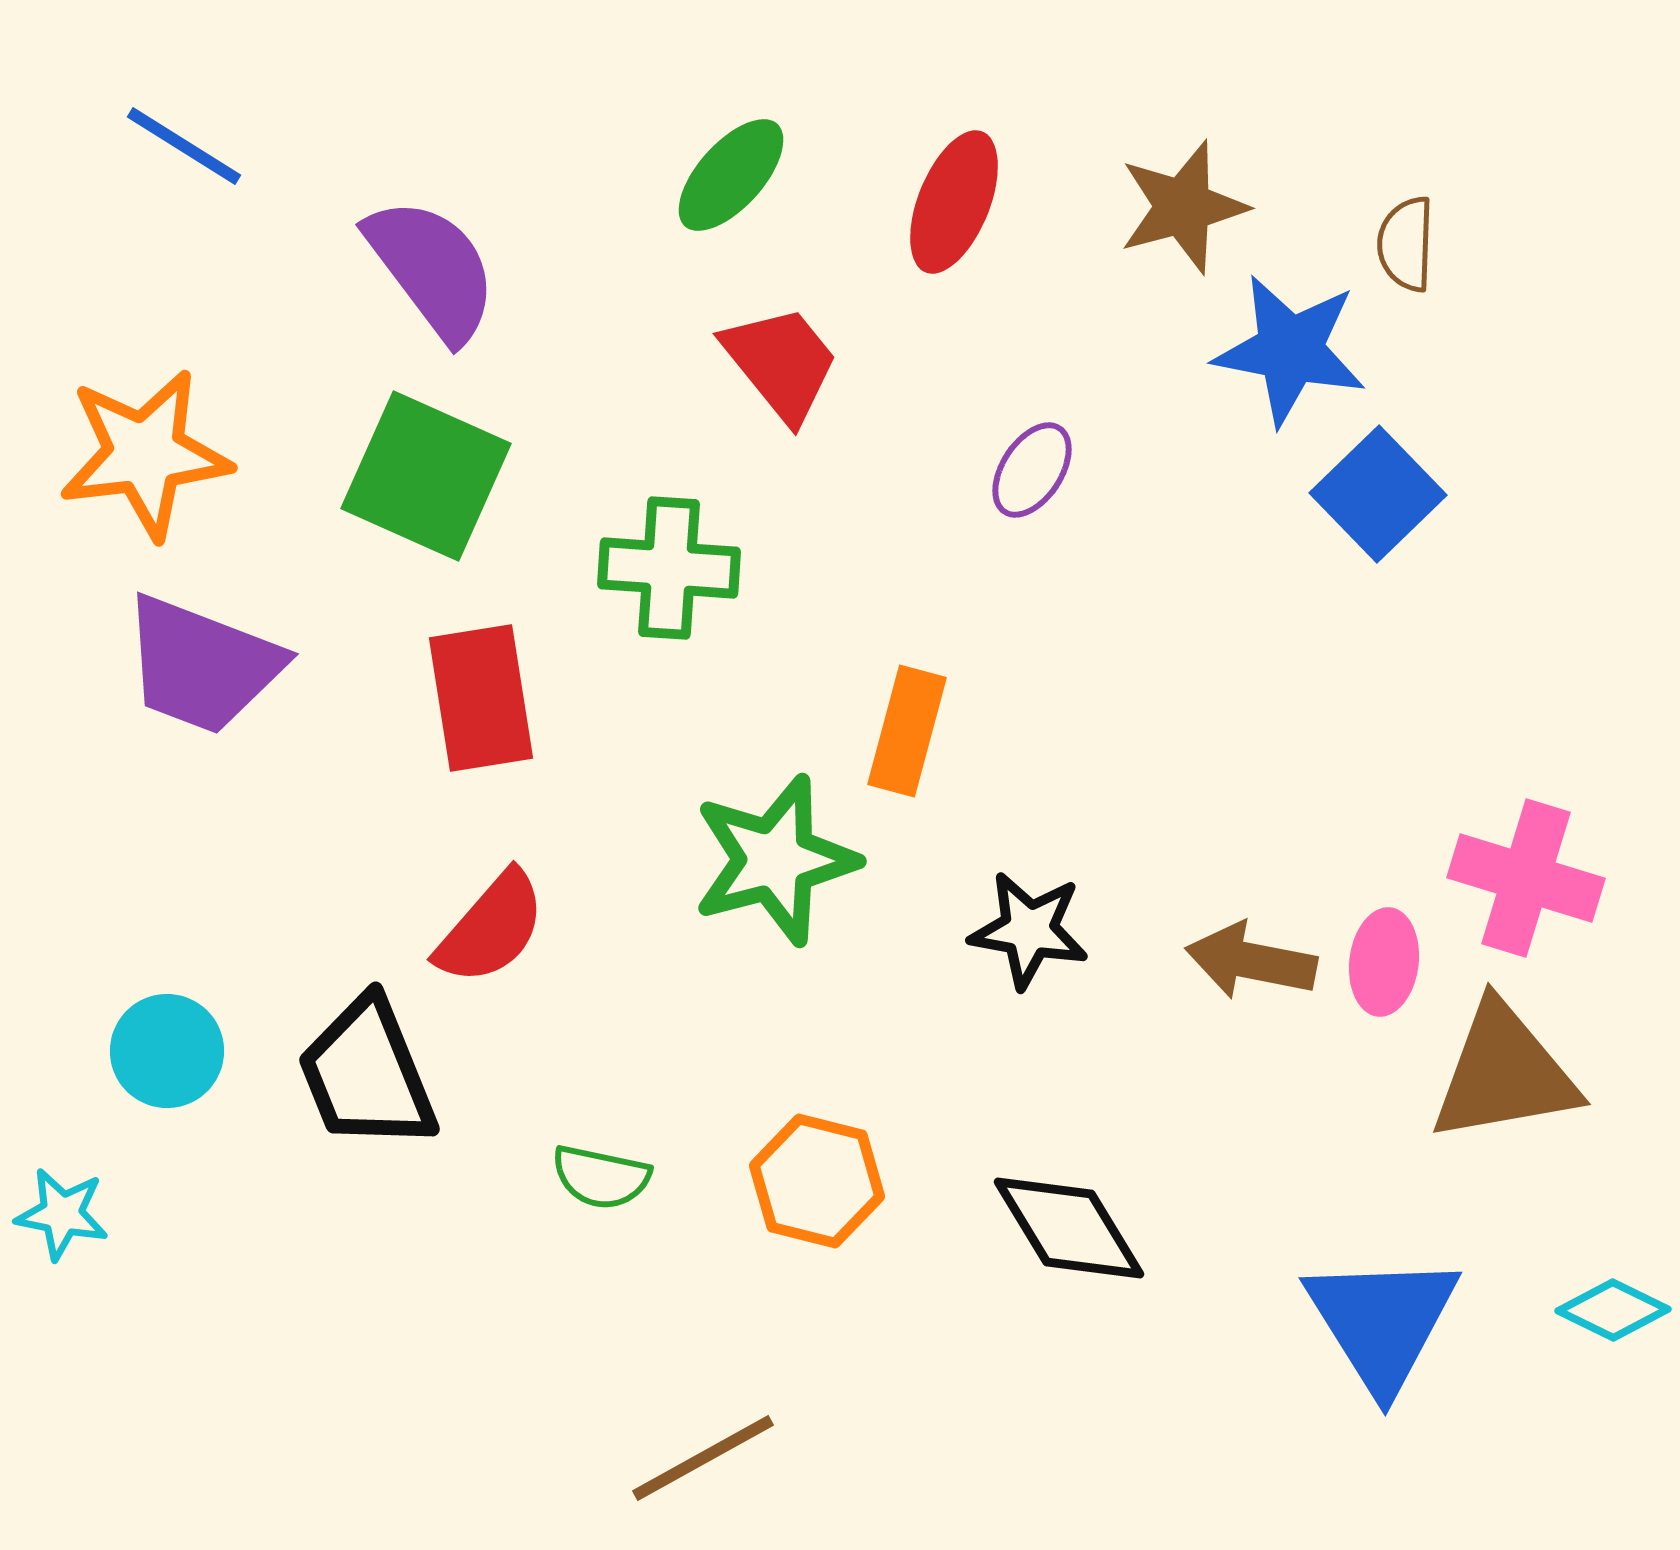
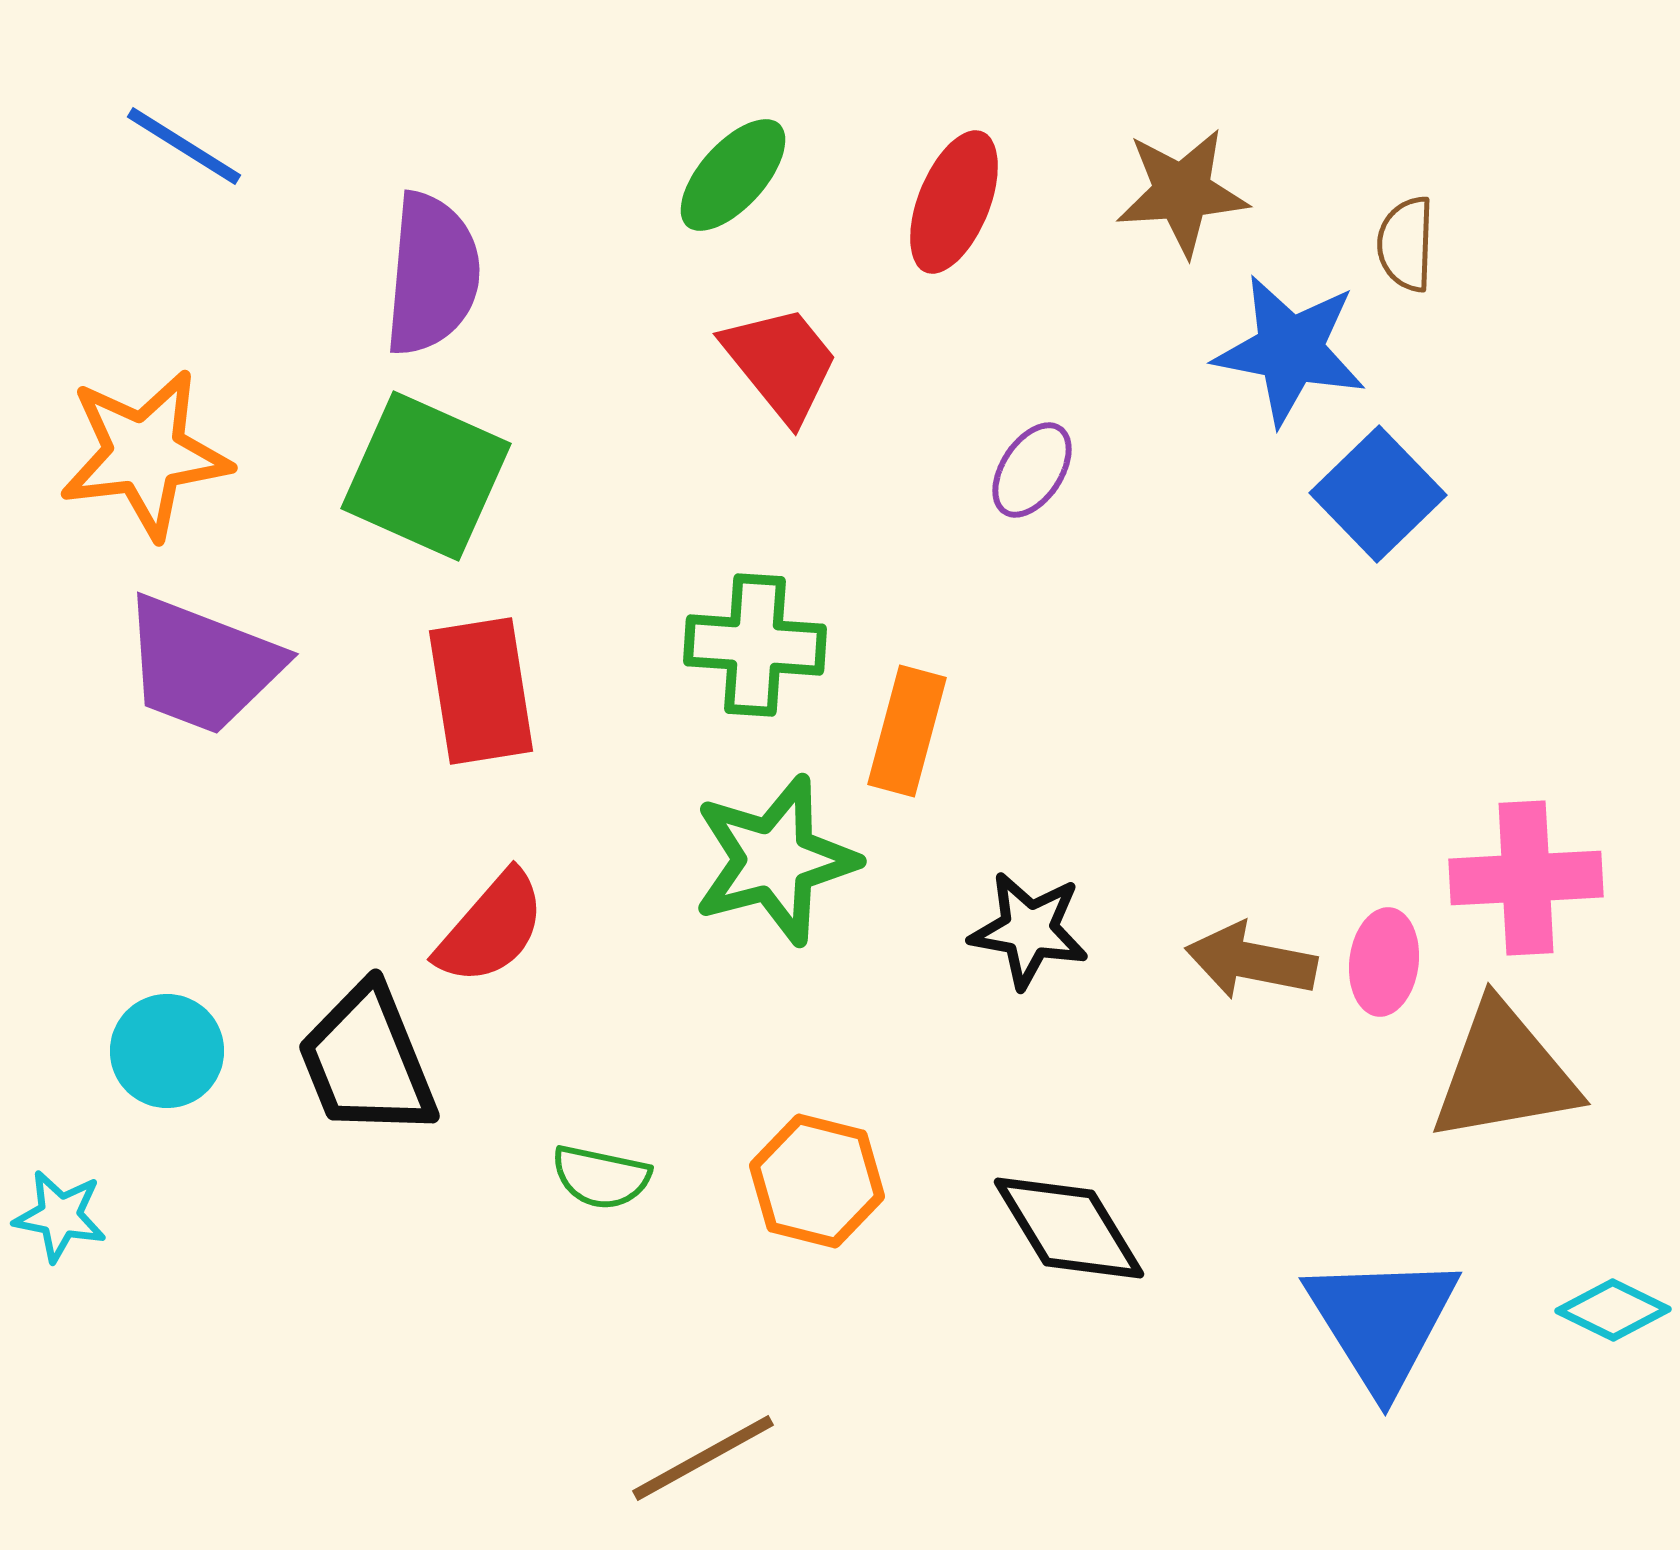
green ellipse: moved 2 px right
brown star: moved 1 px left, 15 px up; rotated 11 degrees clockwise
purple semicircle: moved 5 px down; rotated 42 degrees clockwise
green cross: moved 86 px right, 77 px down
red rectangle: moved 7 px up
pink cross: rotated 20 degrees counterclockwise
black trapezoid: moved 13 px up
cyan star: moved 2 px left, 2 px down
